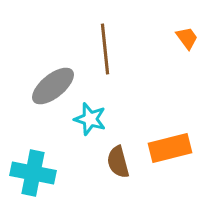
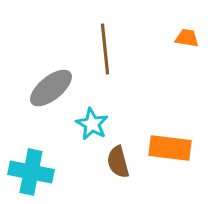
orange trapezoid: rotated 45 degrees counterclockwise
gray ellipse: moved 2 px left, 2 px down
cyan star: moved 2 px right, 5 px down; rotated 12 degrees clockwise
orange rectangle: rotated 21 degrees clockwise
cyan cross: moved 2 px left, 1 px up
